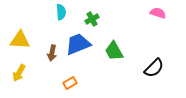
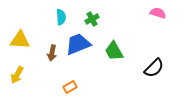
cyan semicircle: moved 5 px down
yellow arrow: moved 2 px left, 2 px down
orange rectangle: moved 4 px down
